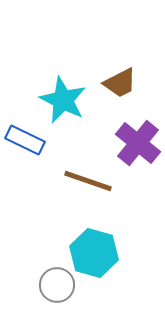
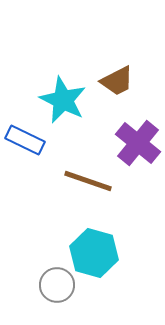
brown trapezoid: moved 3 px left, 2 px up
